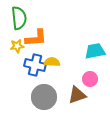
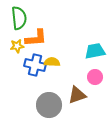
pink circle: moved 5 px right, 2 px up
gray circle: moved 5 px right, 8 px down
